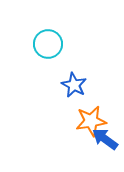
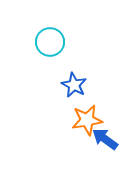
cyan circle: moved 2 px right, 2 px up
orange star: moved 4 px left, 1 px up
